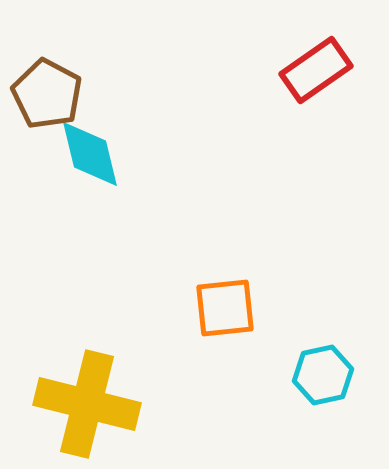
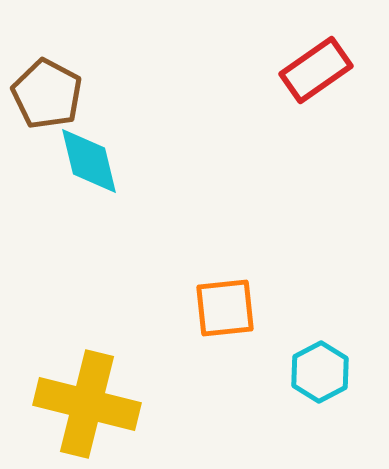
cyan diamond: moved 1 px left, 7 px down
cyan hexagon: moved 3 px left, 3 px up; rotated 16 degrees counterclockwise
